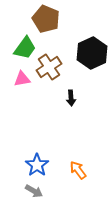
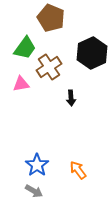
brown pentagon: moved 5 px right, 1 px up
pink triangle: moved 1 px left, 5 px down
